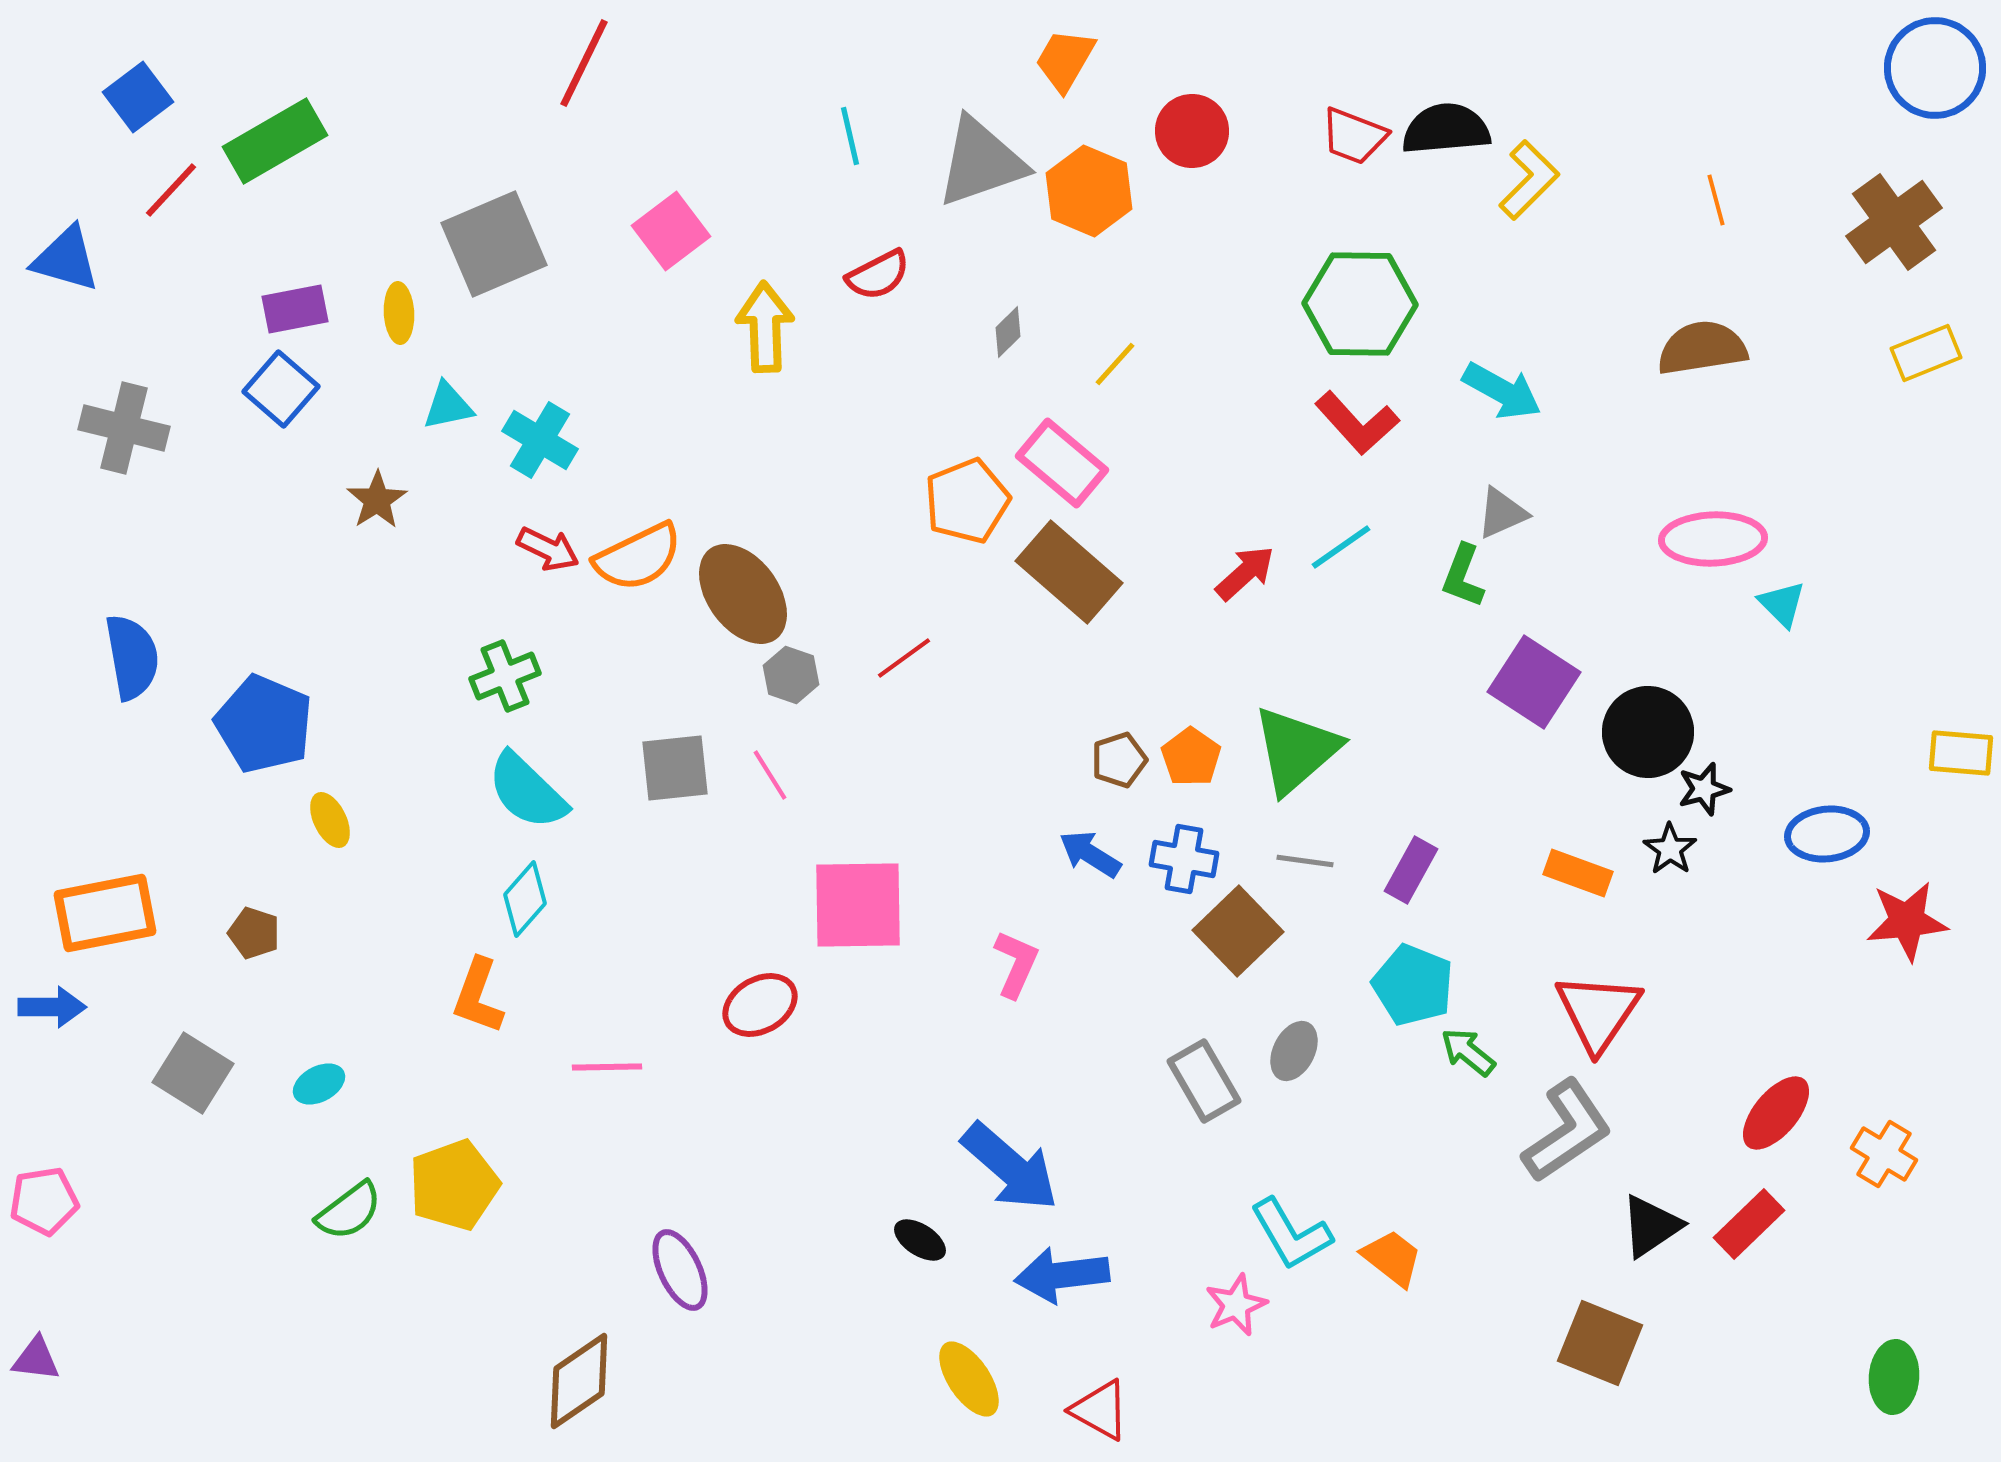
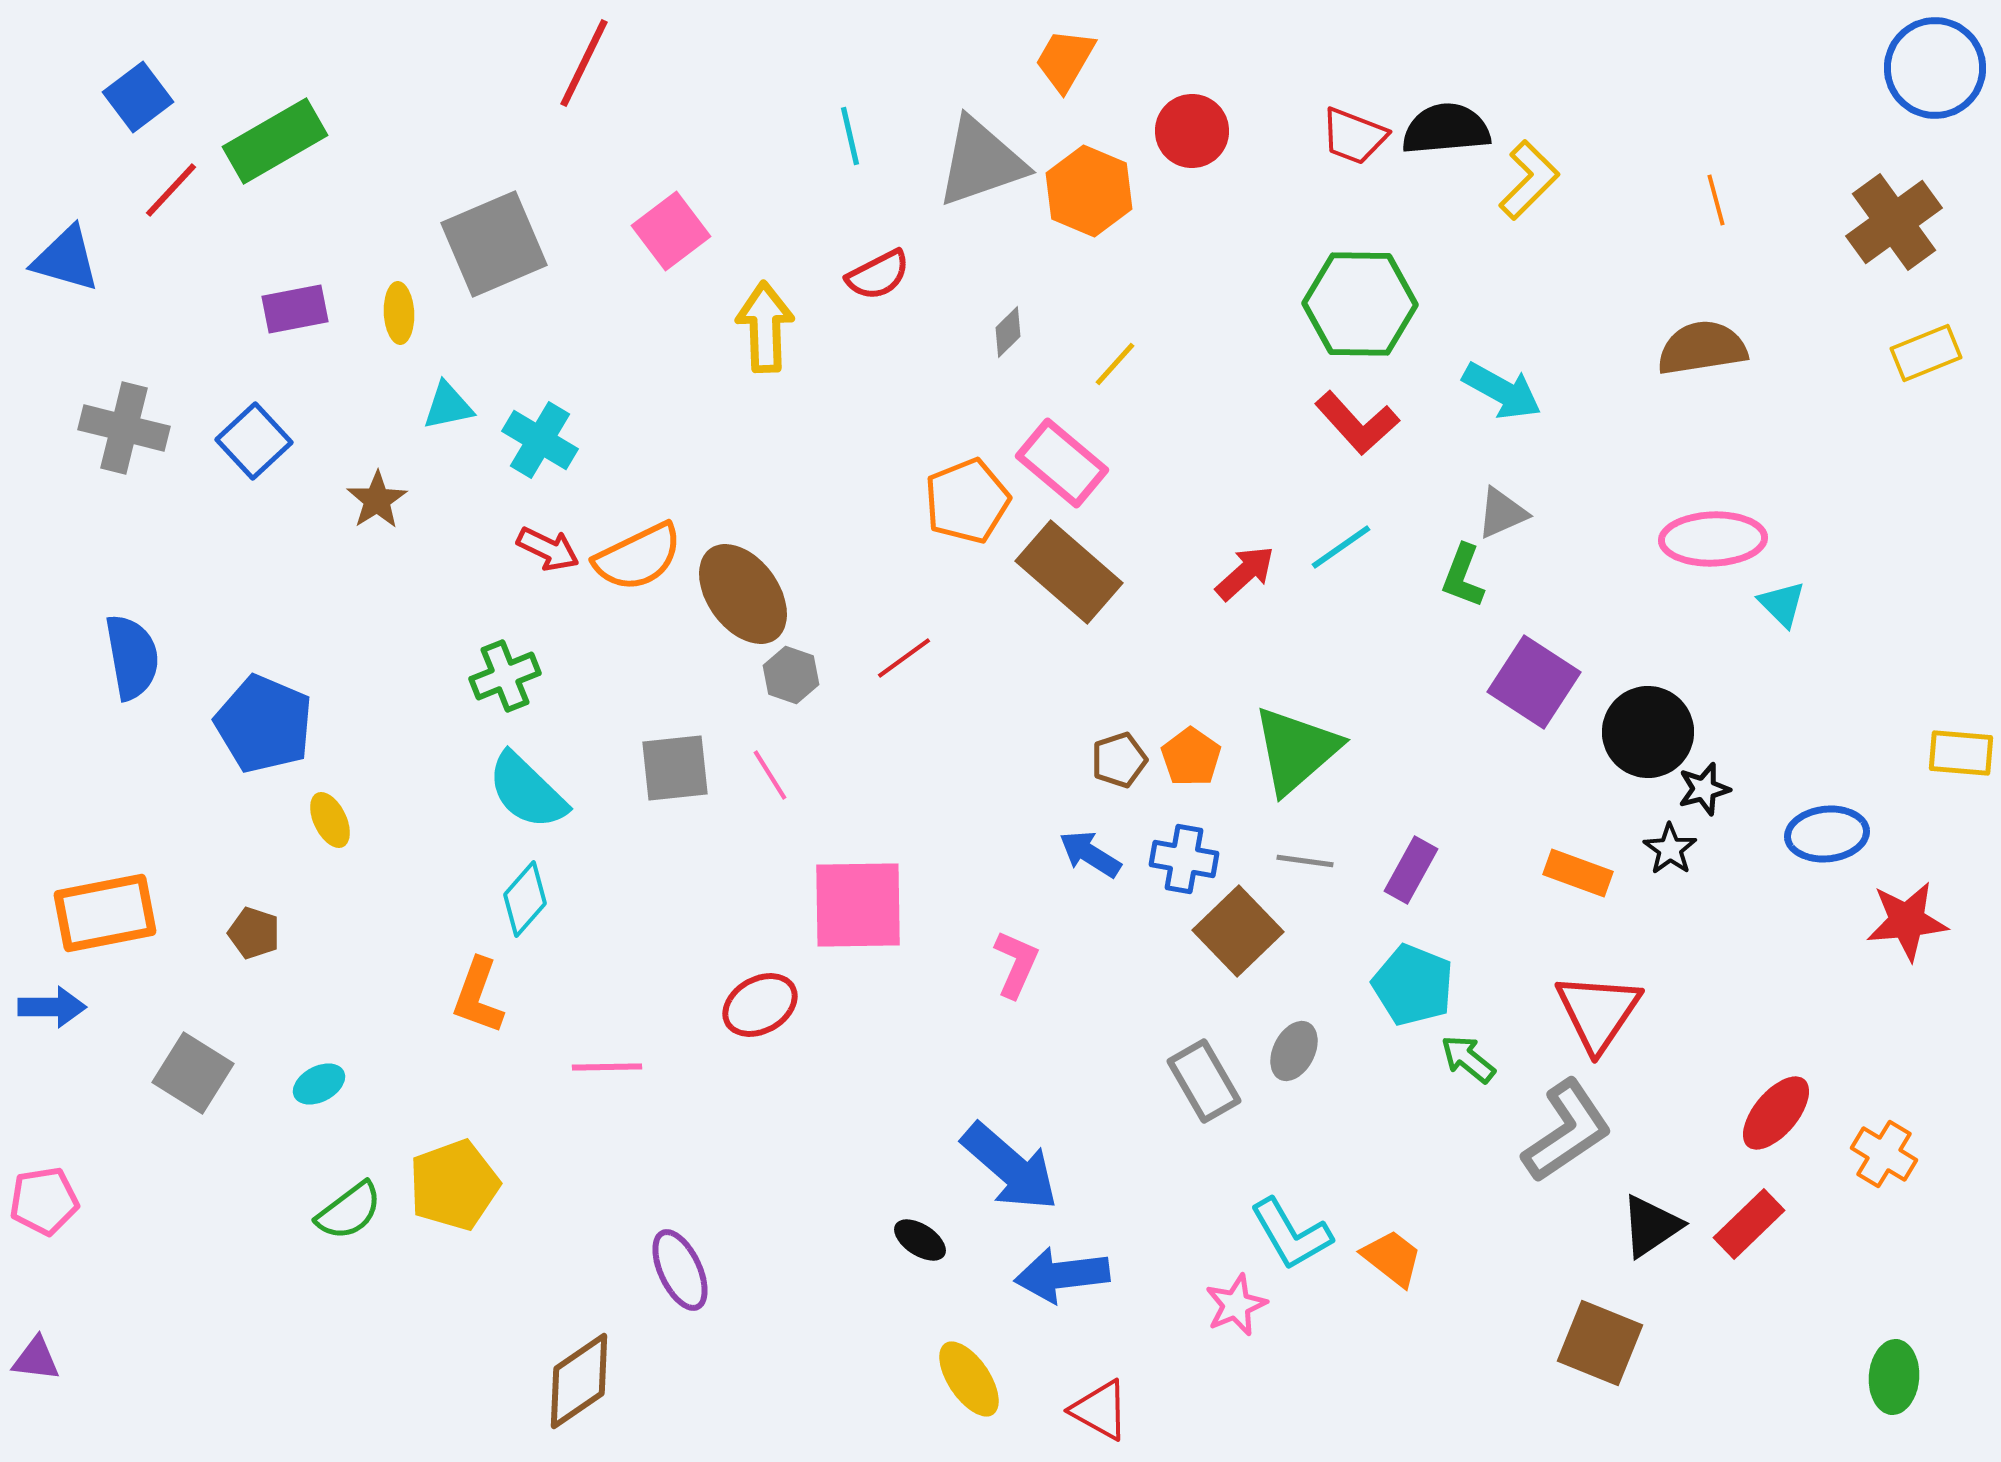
blue square at (281, 389): moved 27 px left, 52 px down; rotated 6 degrees clockwise
green arrow at (1468, 1052): moved 7 px down
